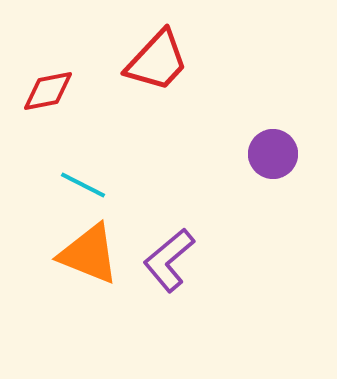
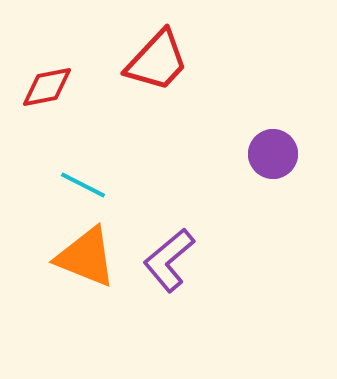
red diamond: moved 1 px left, 4 px up
orange triangle: moved 3 px left, 3 px down
